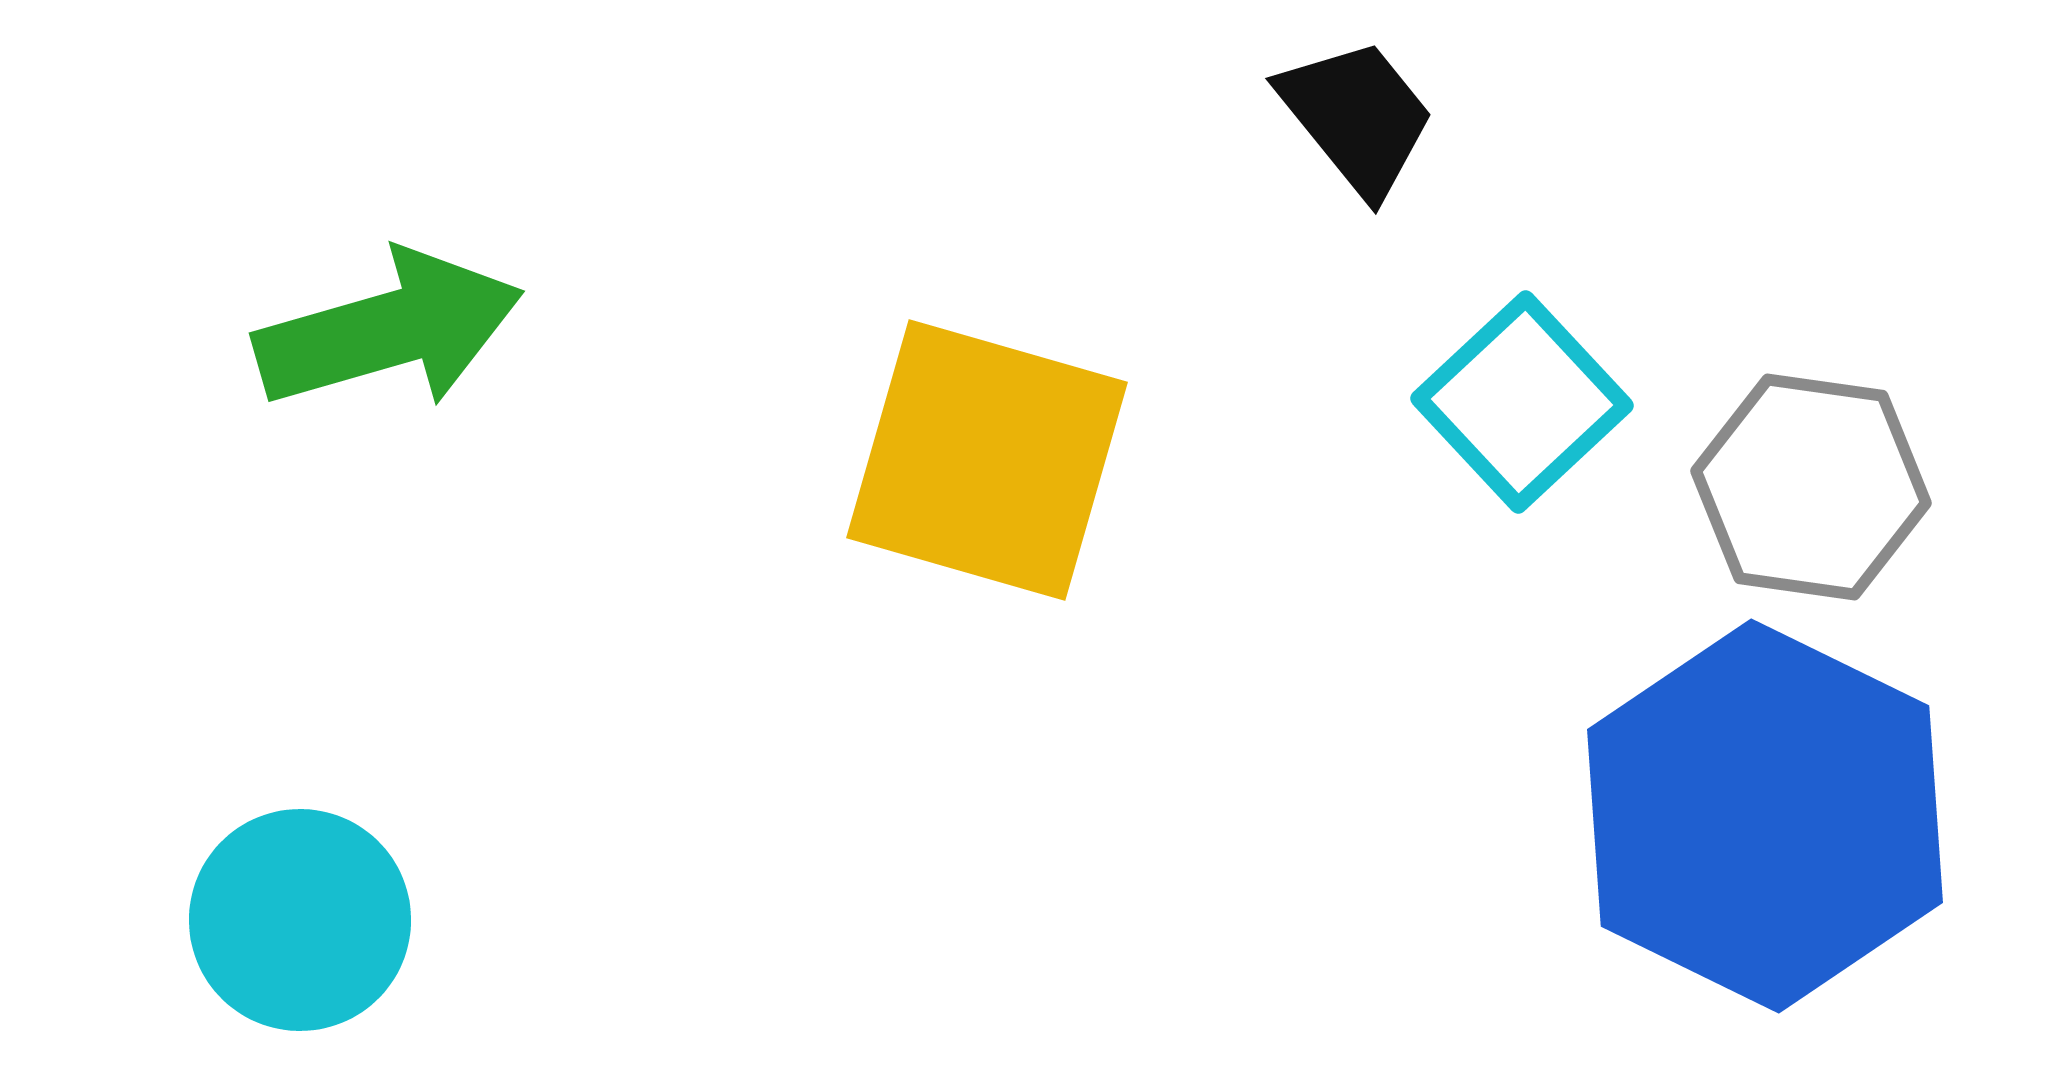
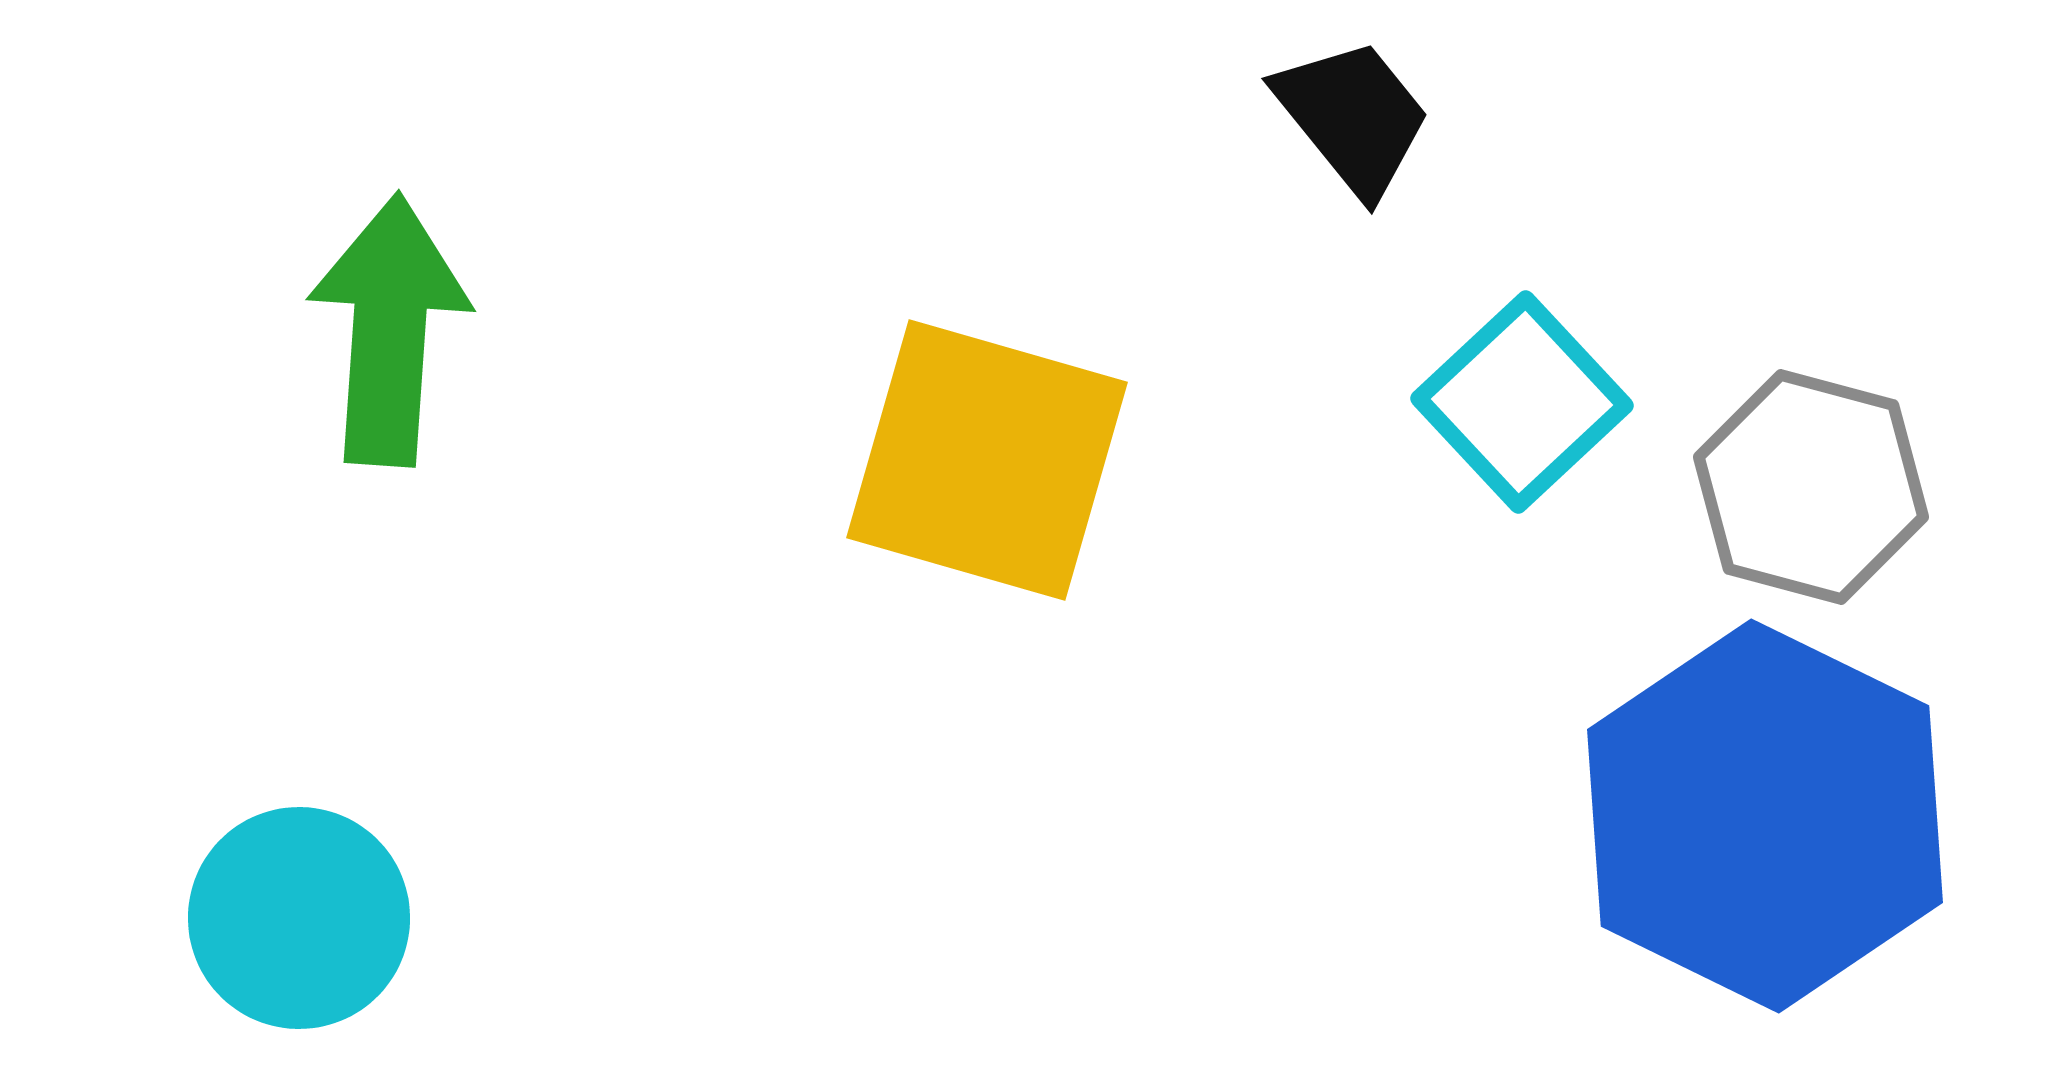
black trapezoid: moved 4 px left
green arrow: rotated 70 degrees counterclockwise
gray hexagon: rotated 7 degrees clockwise
cyan circle: moved 1 px left, 2 px up
